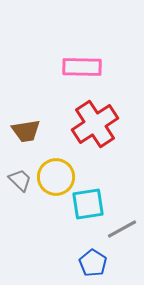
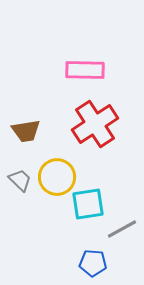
pink rectangle: moved 3 px right, 3 px down
yellow circle: moved 1 px right
blue pentagon: rotated 28 degrees counterclockwise
